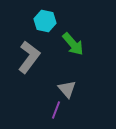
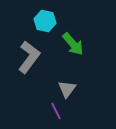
gray triangle: rotated 18 degrees clockwise
purple line: moved 1 px down; rotated 48 degrees counterclockwise
